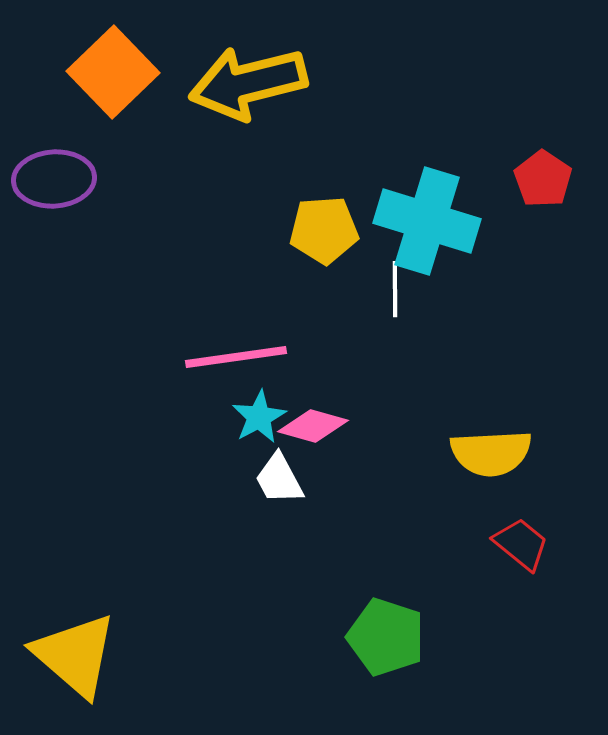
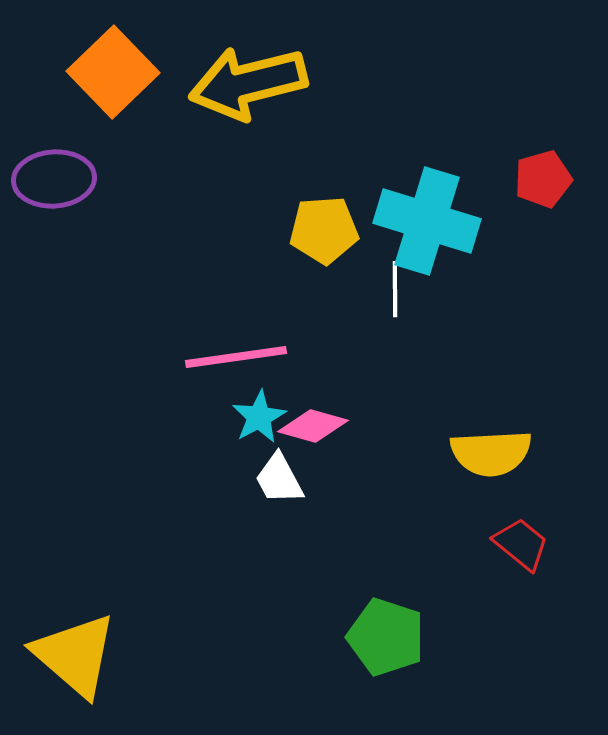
red pentagon: rotated 22 degrees clockwise
